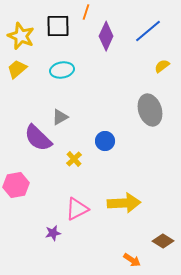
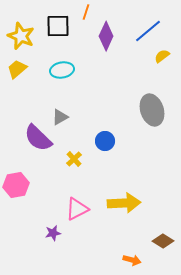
yellow semicircle: moved 10 px up
gray ellipse: moved 2 px right
orange arrow: rotated 18 degrees counterclockwise
